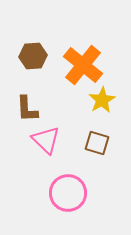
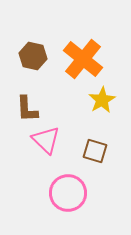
brown hexagon: rotated 16 degrees clockwise
orange cross: moved 6 px up
brown square: moved 2 px left, 8 px down
